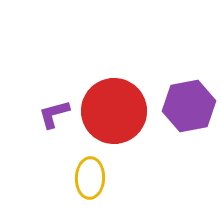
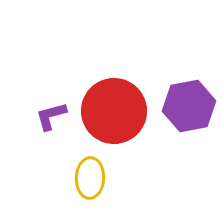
purple L-shape: moved 3 px left, 2 px down
